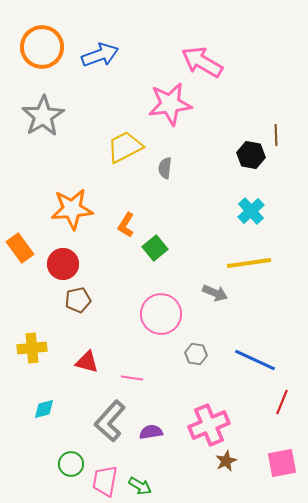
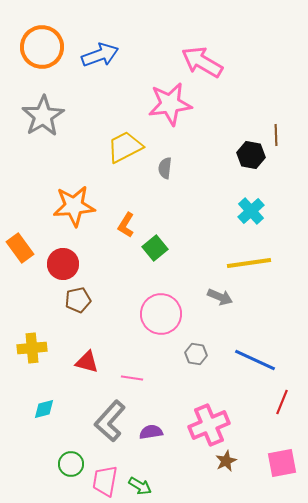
orange star: moved 2 px right, 3 px up
gray arrow: moved 5 px right, 4 px down
